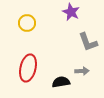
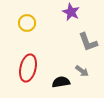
gray arrow: rotated 40 degrees clockwise
